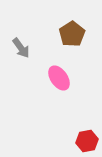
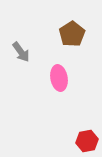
gray arrow: moved 4 px down
pink ellipse: rotated 25 degrees clockwise
